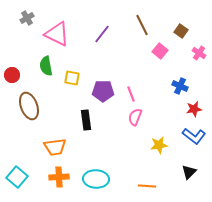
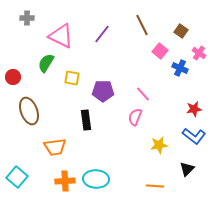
gray cross: rotated 32 degrees clockwise
pink triangle: moved 4 px right, 2 px down
green semicircle: moved 3 px up; rotated 42 degrees clockwise
red circle: moved 1 px right, 2 px down
blue cross: moved 18 px up
pink line: moved 12 px right; rotated 21 degrees counterclockwise
brown ellipse: moved 5 px down
black triangle: moved 2 px left, 3 px up
orange cross: moved 6 px right, 4 px down
orange line: moved 8 px right
